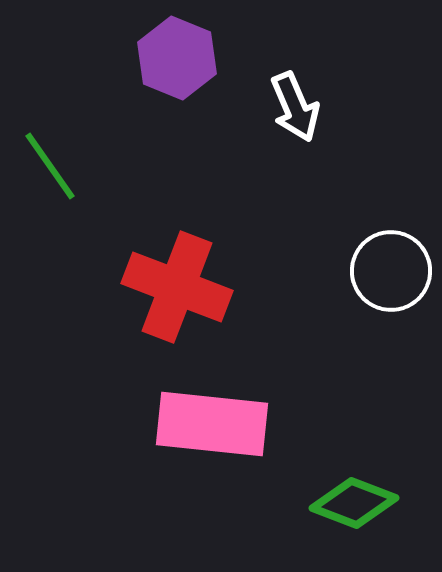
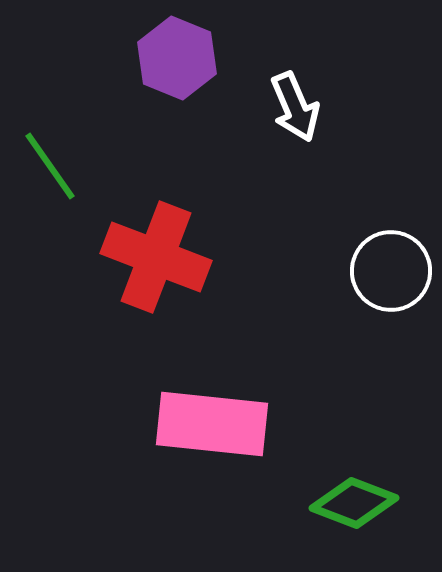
red cross: moved 21 px left, 30 px up
